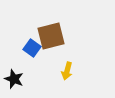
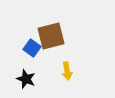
yellow arrow: rotated 24 degrees counterclockwise
black star: moved 12 px right
